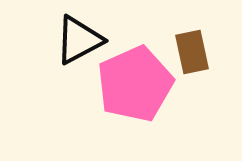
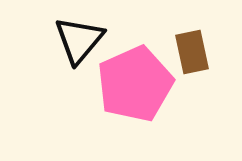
black triangle: rotated 22 degrees counterclockwise
